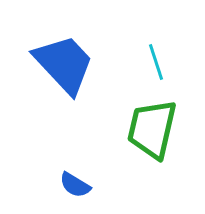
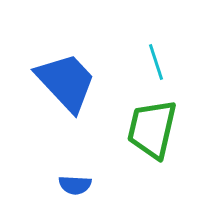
blue trapezoid: moved 2 px right, 18 px down
blue semicircle: rotated 28 degrees counterclockwise
